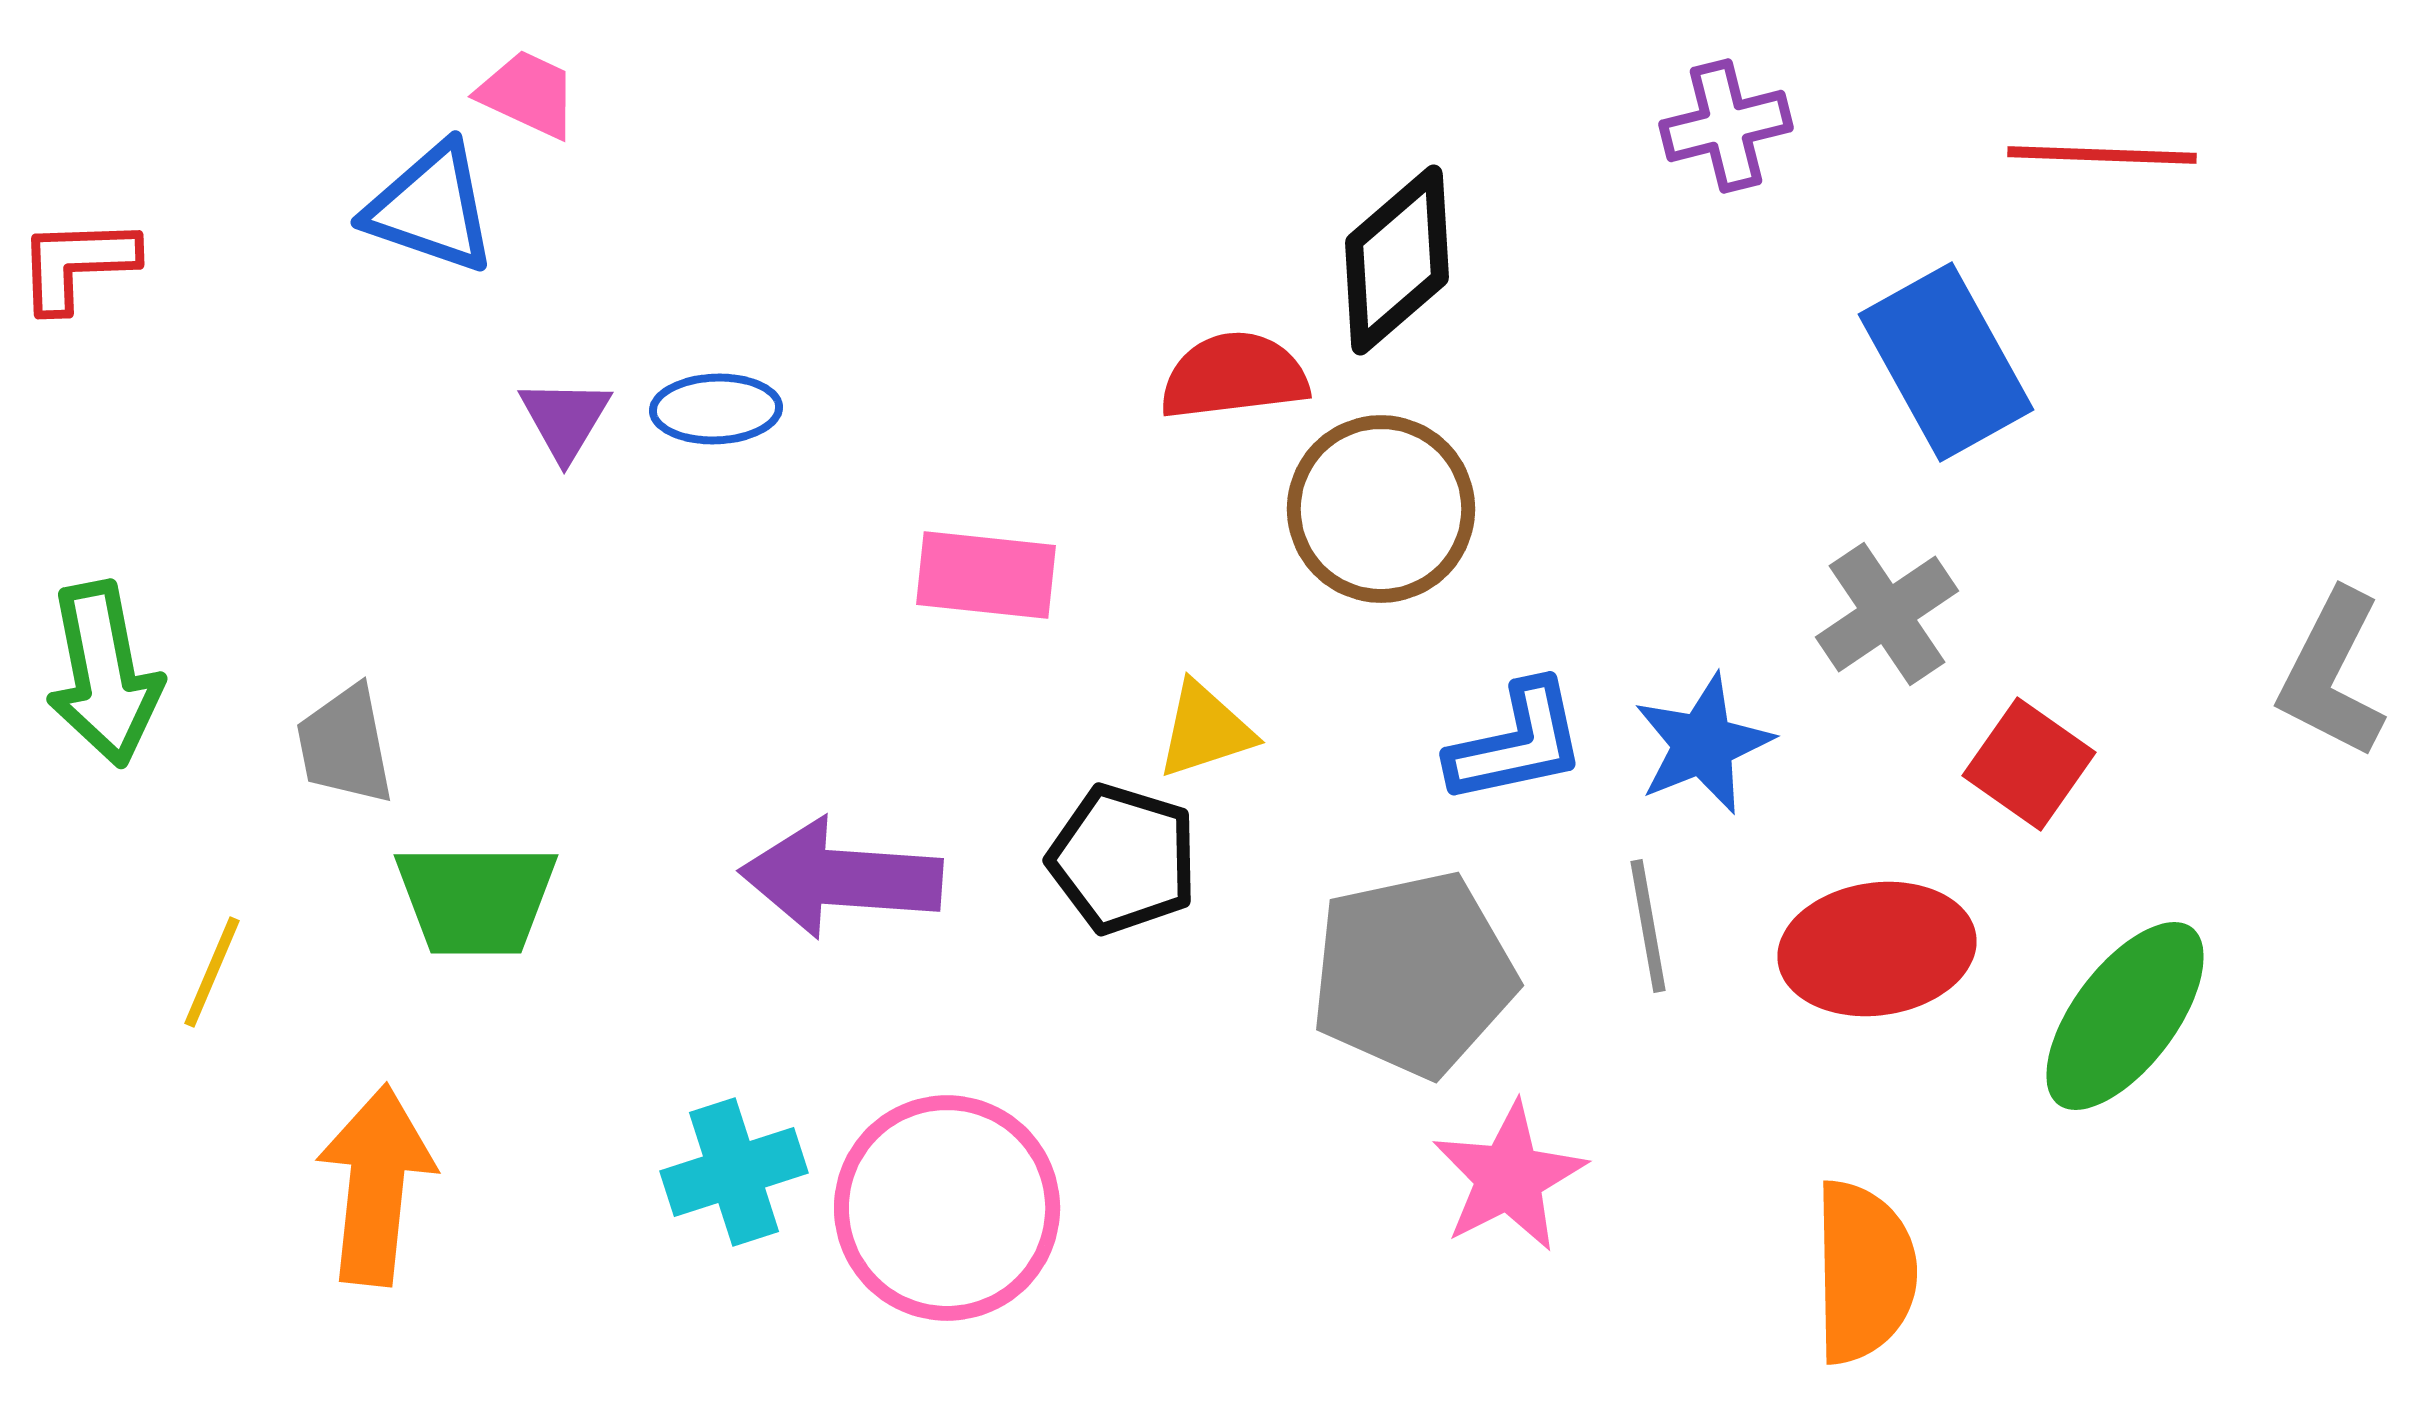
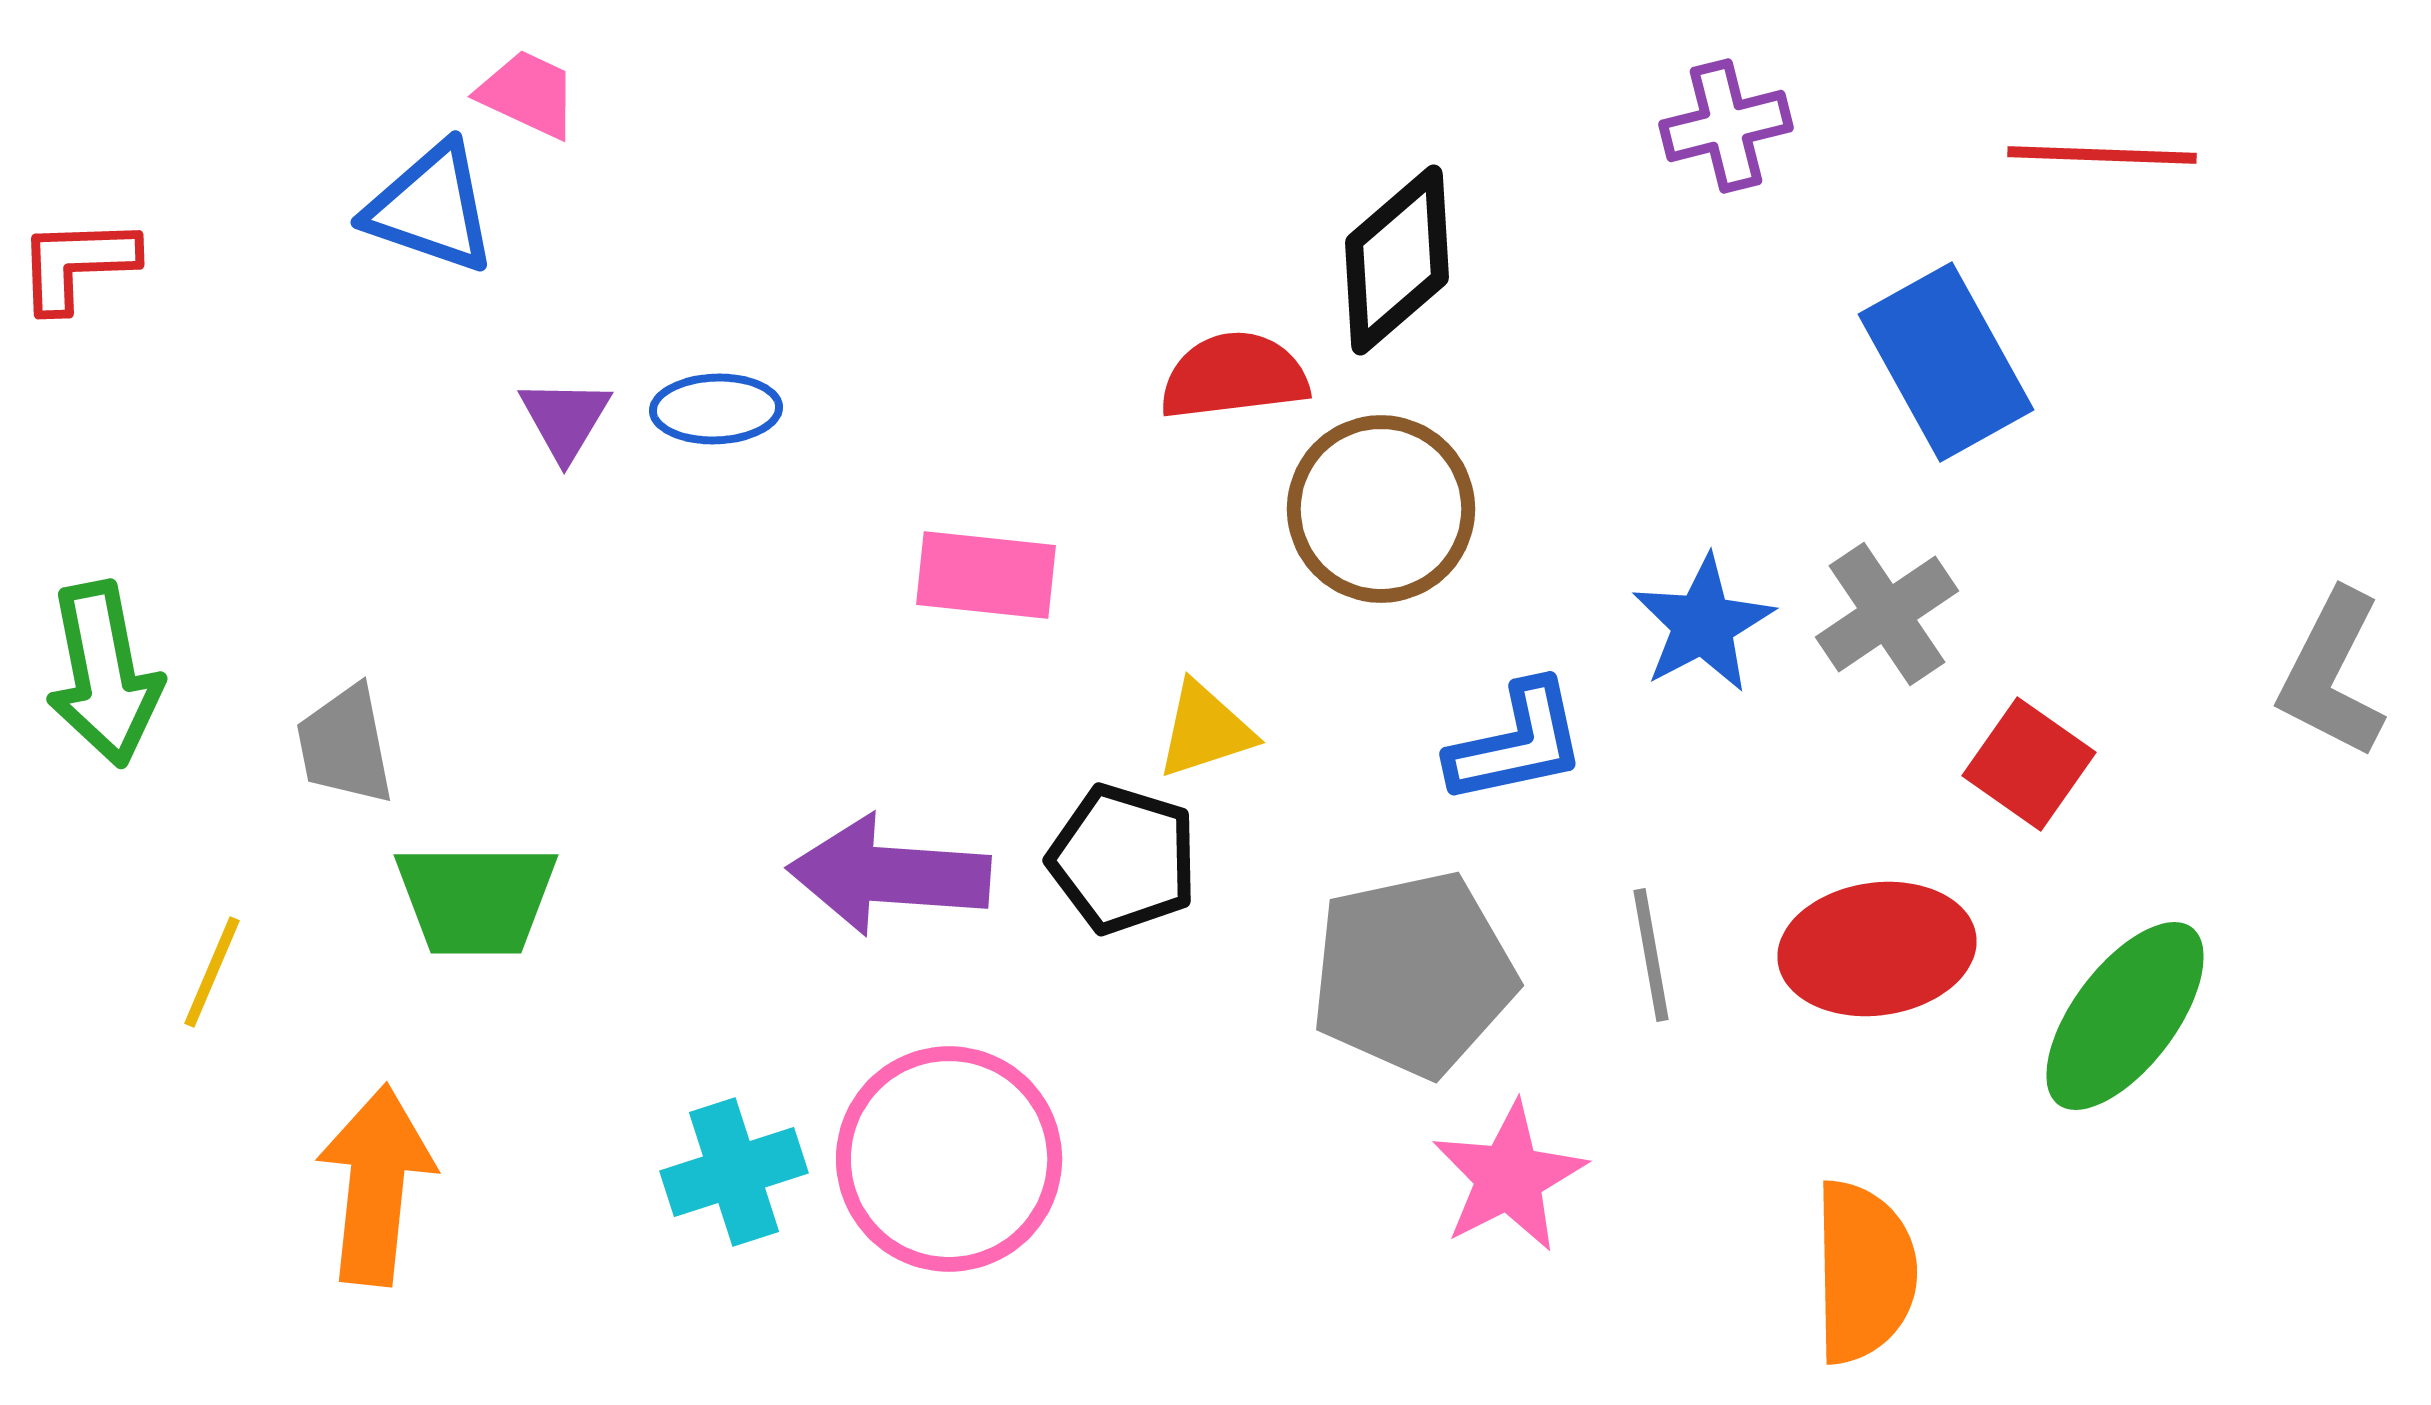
blue star: moved 120 px up; rotated 6 degrees counterclockwise
purple arrow: moved 48 px right, 3 px up
gray line: moved 3 px right, 29 px down
pink circle: moved 2 px right, 49 px up
